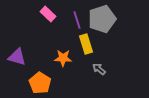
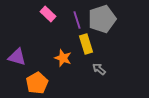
orange star: rotated 18 degrees clockwise
orange pentagon: moved 3 px left; rotated 10 degrees clockwise
